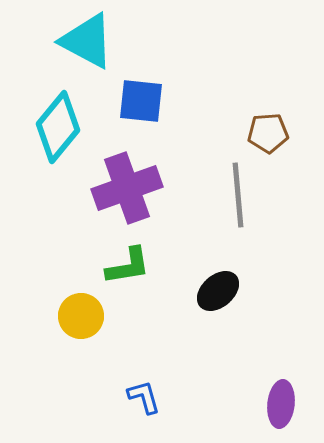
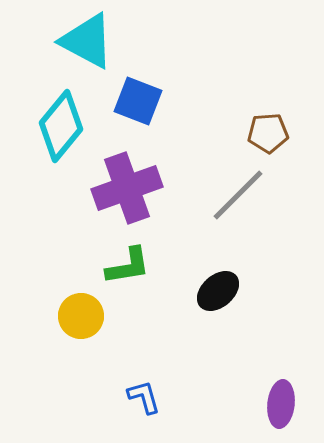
blue square: moved 3 px left; rotated 15 degrees clockwise
cyan diamond: moved 3 px right, 1 px up
gray line: rotated 50 degrees clockwise
